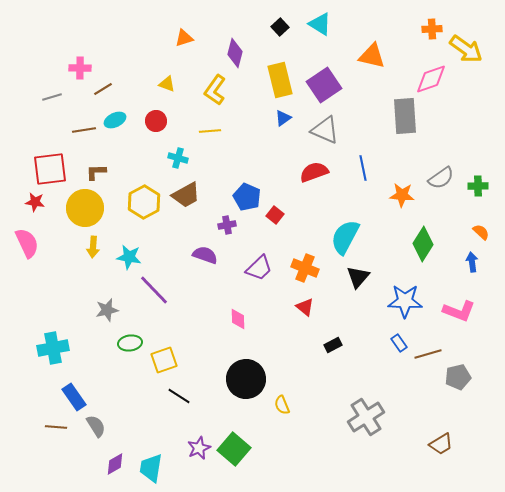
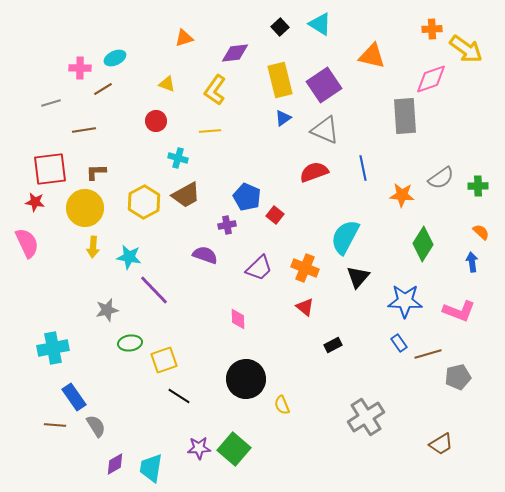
purple diamond at (235, 53): rotated 68 degrees clockwise
gray line at (52, 97): moved 1 px left, 6 px down
cyan ellipse at (115, 120): moved 62 px up
brown line at (56, 427): moved 1 px left, 2 px up
purple star at (199, 448): rotated 20 degrees clockwise
